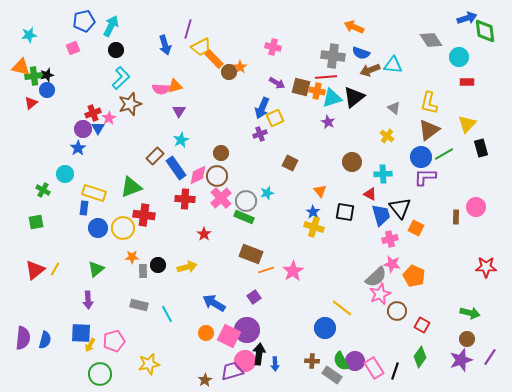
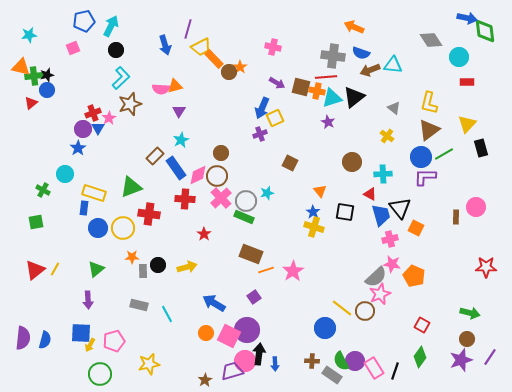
blue arrow at (467, 18): rotated 30 degrees clockwise
red cross at (144, 215): moved 5 px right, 1 px up
brown circle at (397, 311): moved 32 px left
